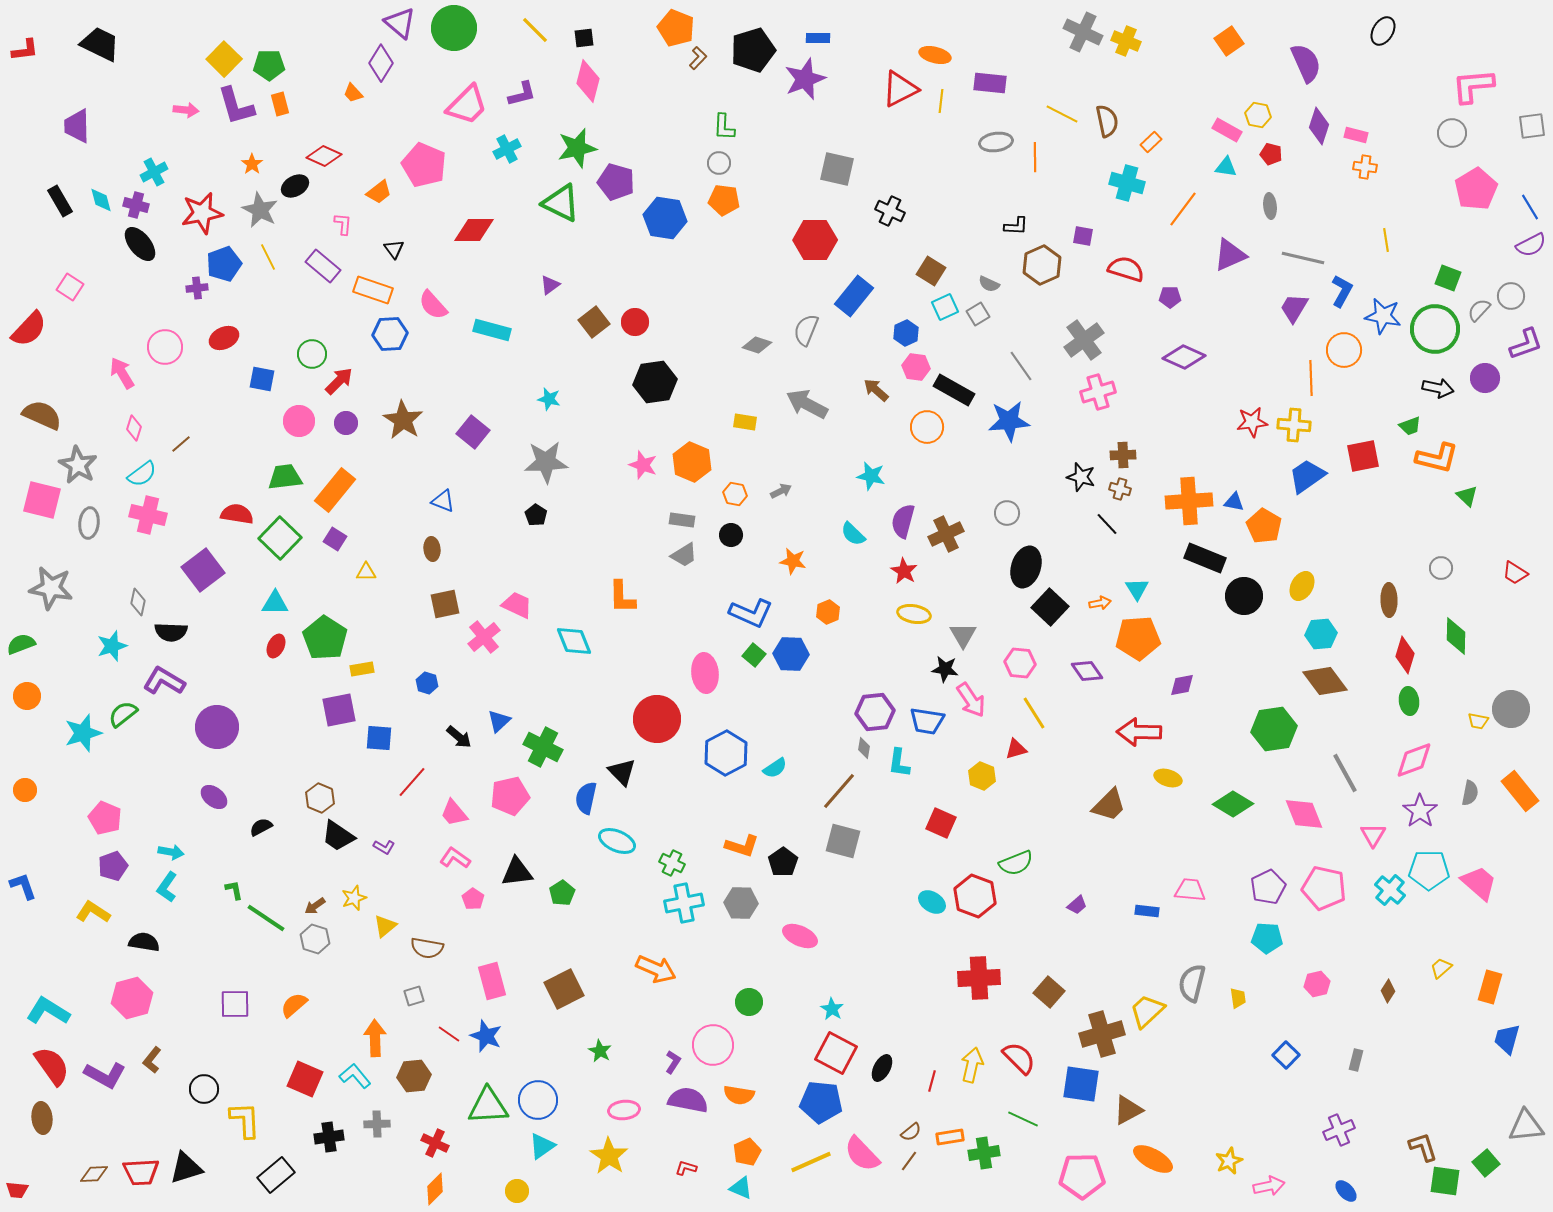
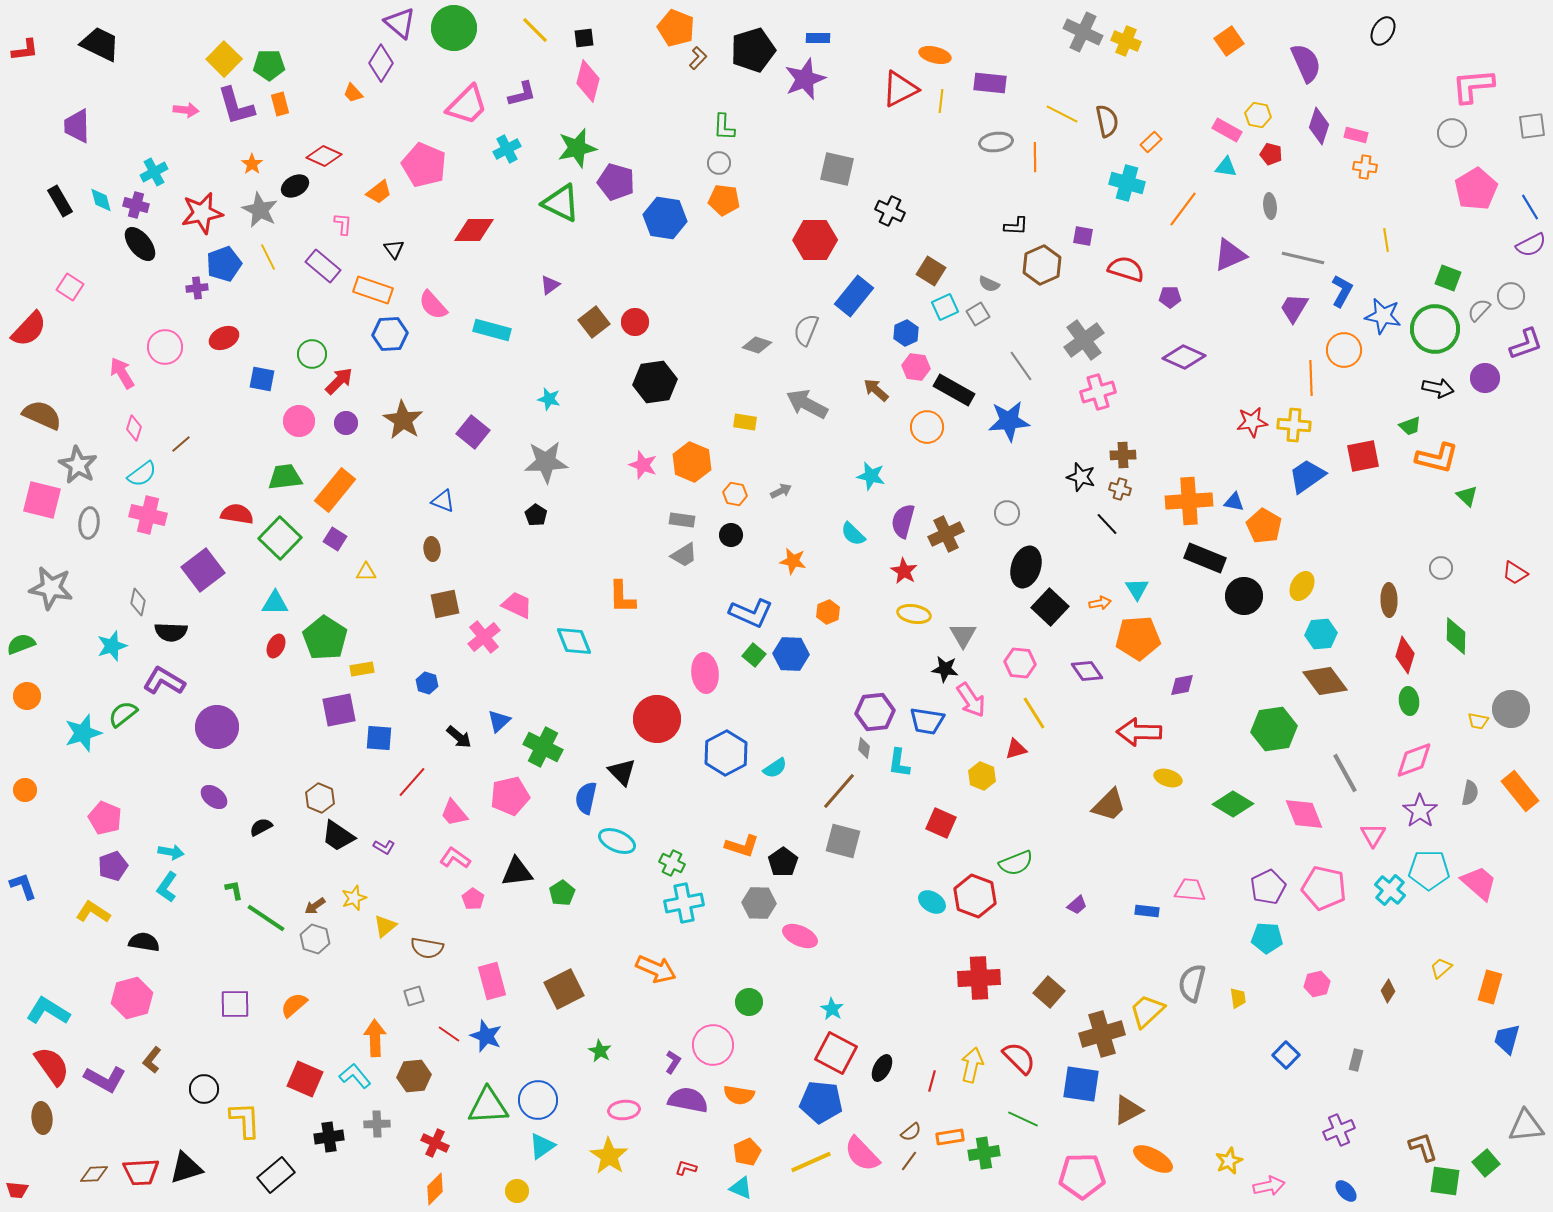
gray hexagon at (741, 903): moved 18 px right
purple L-shape at (105, 1075): moved 4 px down
